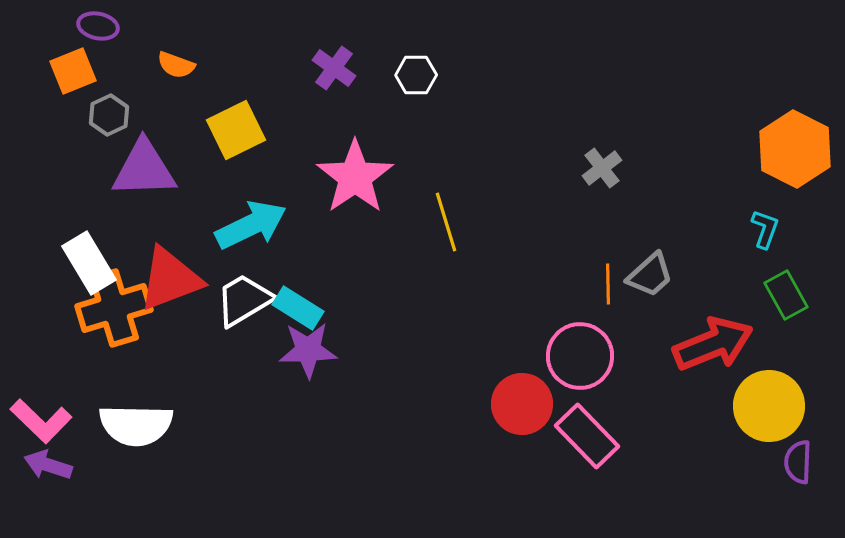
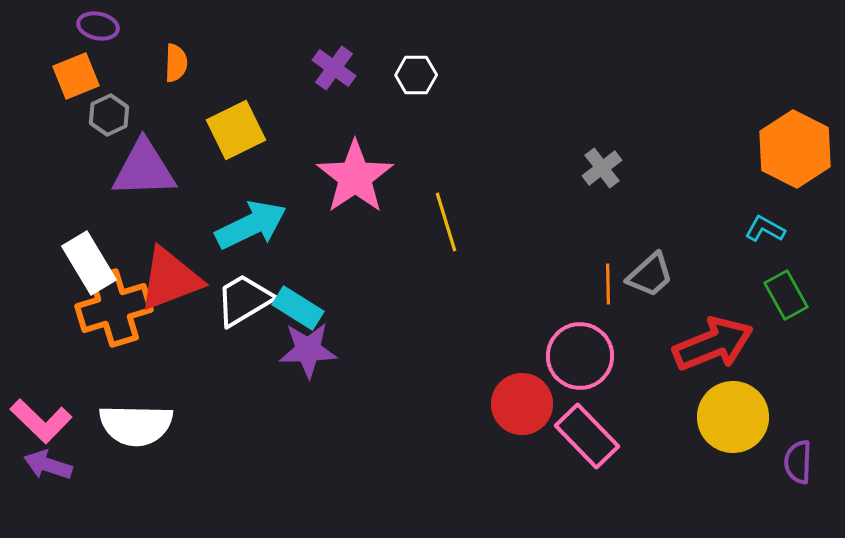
orange semicircle: moved 2 px up; rotated 108 degrees counterclockwise
orange square: moved 3 px right, 5 px down
cyan L-shape: rotated 81 degrees counterclockwise
yellow circle: moved 36 px left, 11 px down
